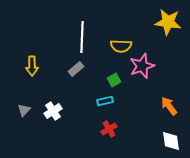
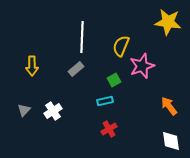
yellow semicircle: rotated 110 degrees clockwise
